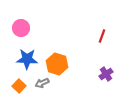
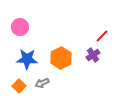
pink circle: moved 1 px left, 1 px up
red line: rotated 24 degrees clockwise
orange hexagon: moved 4 px right, 6 px up; rotated 15 degrees clockwise
purple cross: moved 13 px left, 19 px up
